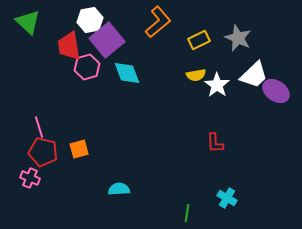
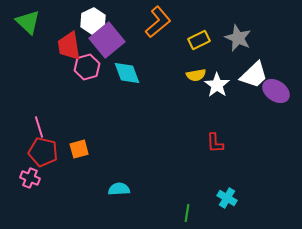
white hexagon: moved 3 px right, 1 px down; rotated 15 degrees counterclockwise
